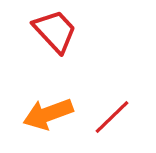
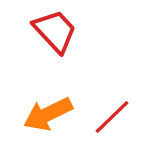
orange arrow: rotated 6 degrees counterclockwise
